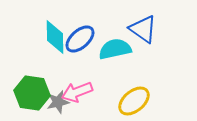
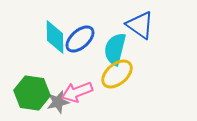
blue triangle: moved 3 px left, 4 px up
cyan semicircle: rotated 64 degrees counterclockwise
yellow ellipse: moved 17 px left, 27 px up
